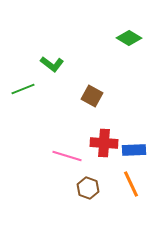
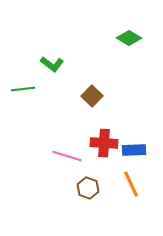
green line: rotated 15 degrees clockwise
brown square: rotated 15 degrees clockwise
